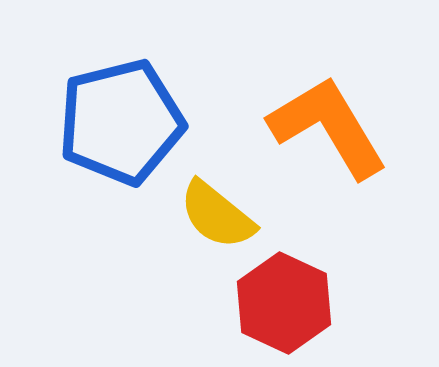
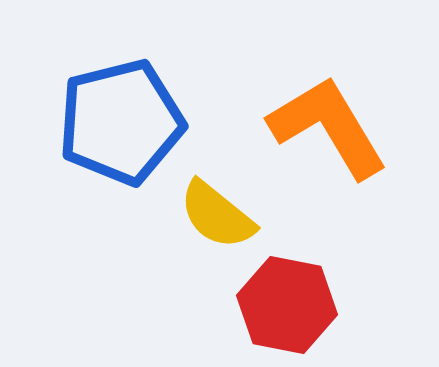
red hexagon: moved 3 px right, 2 px down; rotated 14 degrees counterclockwise
